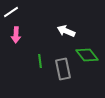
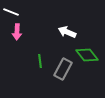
white line: rotated 56 degrees clockwise
white arrow: moved 1 px right, 1 px down
pink arrow: moved 1 px right, 3 px up
gray rectangle: rotated 40 degrees clockwise
